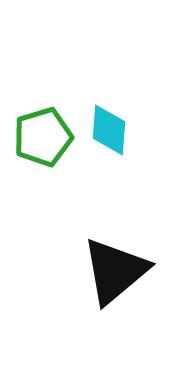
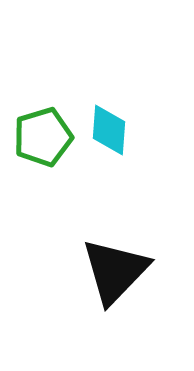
black triangle: rotated 6 degrees counterclockwise
